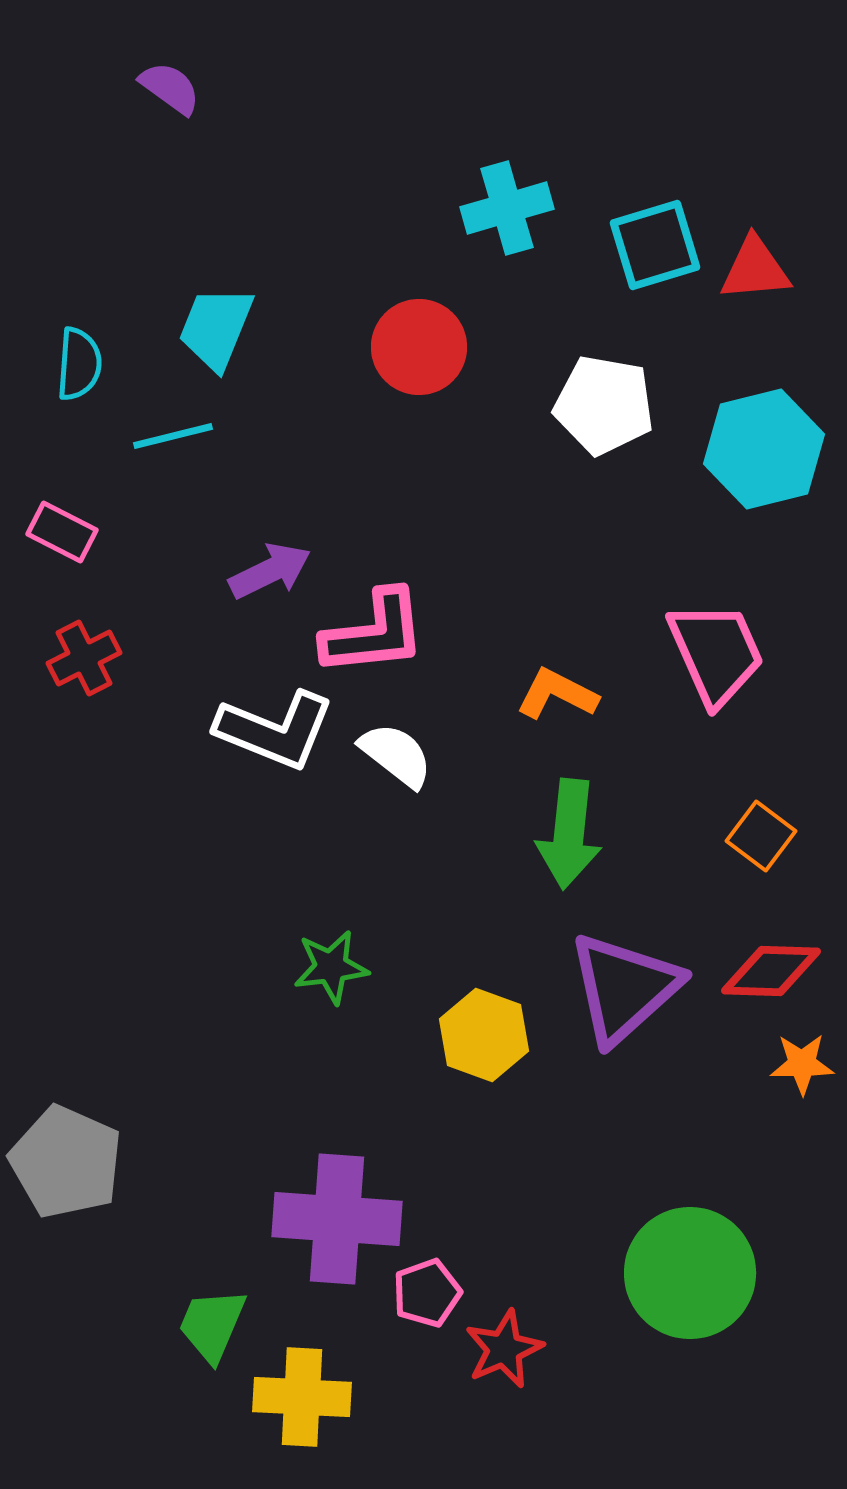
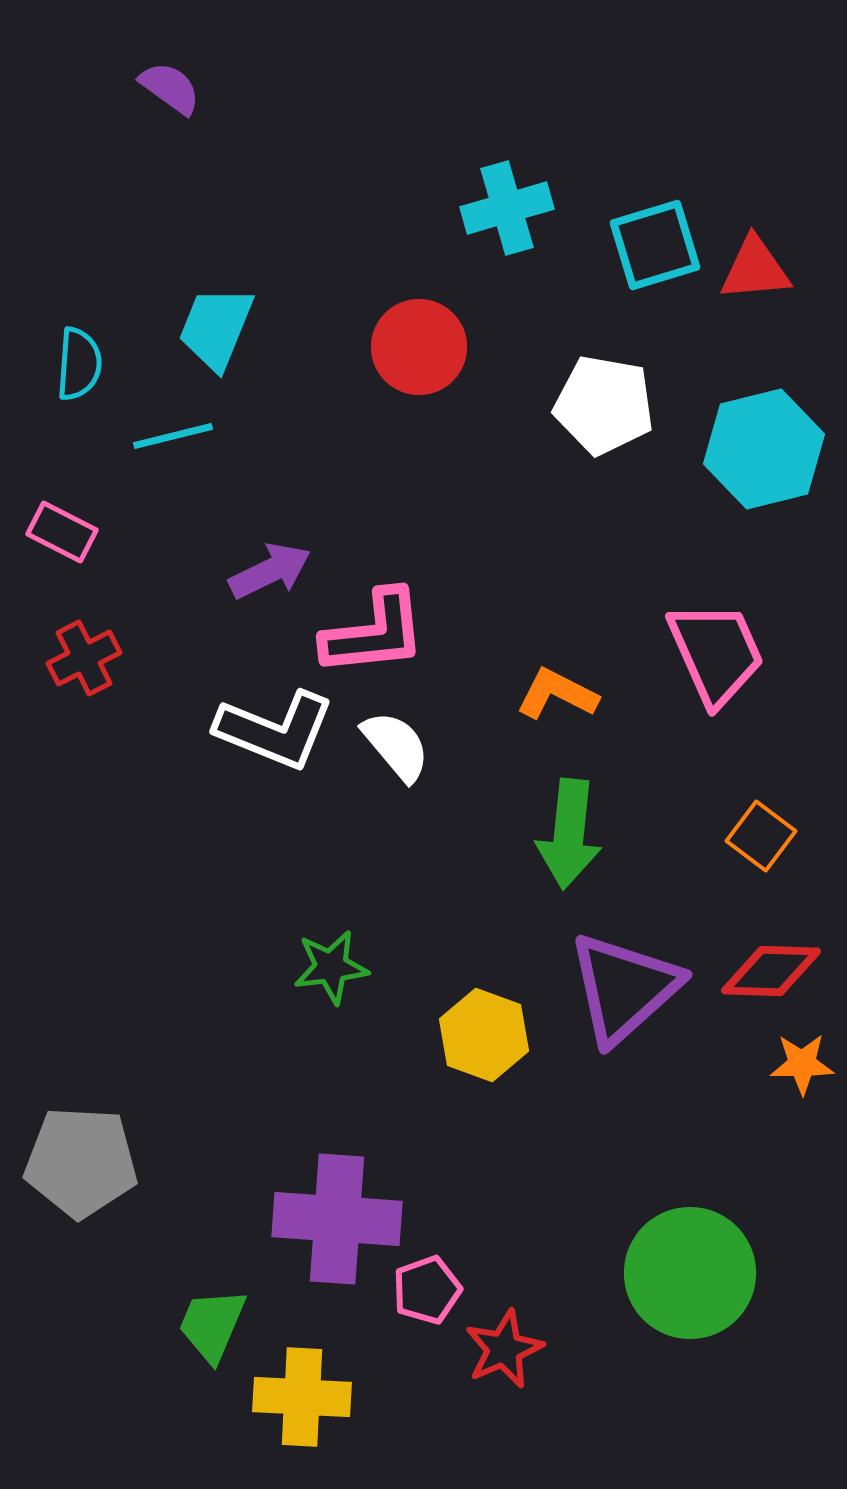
white semicircle: moved 9 px up; rotated 12 degrees clockwise
gray pentagon: moved 15 px right; rotated 21 degrees counterclockwise
pink pentagon: moved 3 px up
